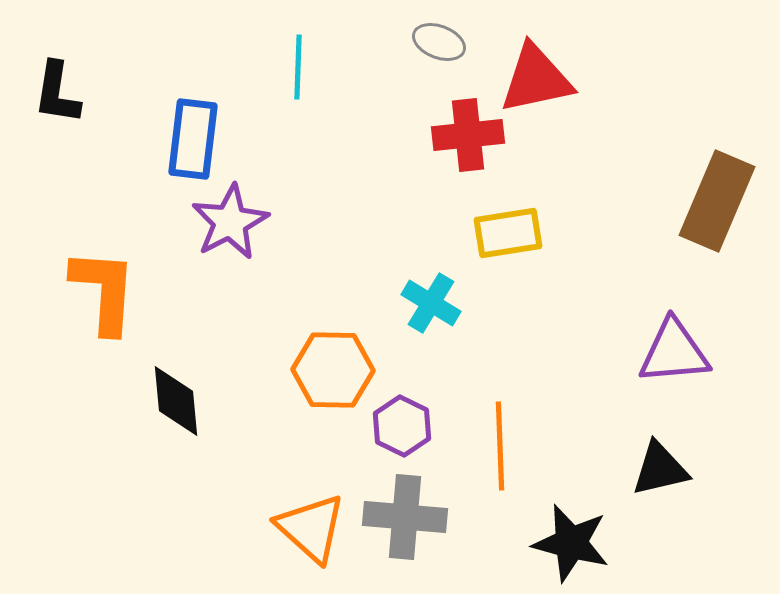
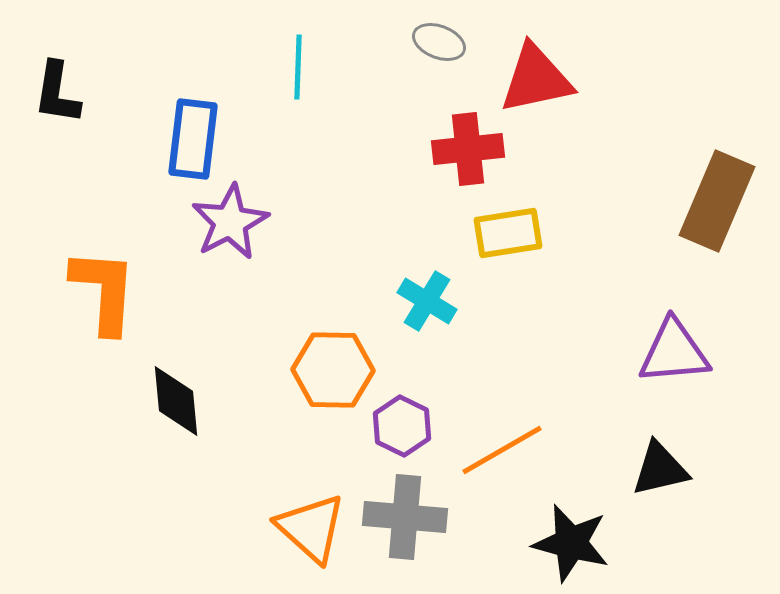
red cross: moved 14 px down
cyan cross: moved 4 px left, 2 px up
orange line: moved 2 px right, 4 px down; rotated 62 degrees clockwise
